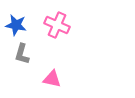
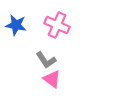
gray L-shape: moved 24 px right, 6 px down; rotated 50 degrees counterclockwise
pink triangle: rotated 24 degrees clockwise
